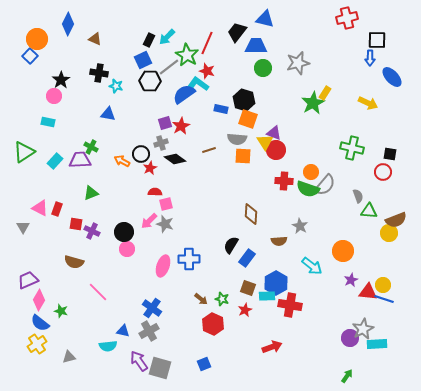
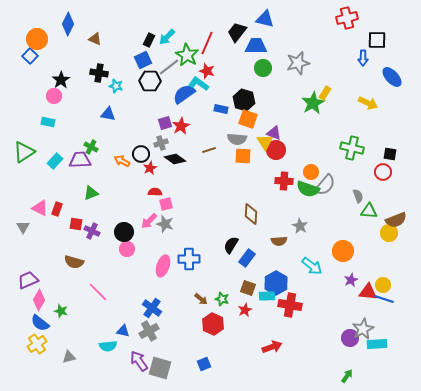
blue arrow at (370, 58): moved 7 px left
